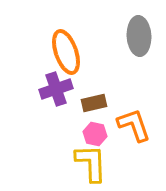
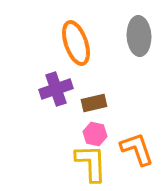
orange ellipse: moved 10 px right, 9 px up
orange L-shape: moved 3 px right, 24 px down
